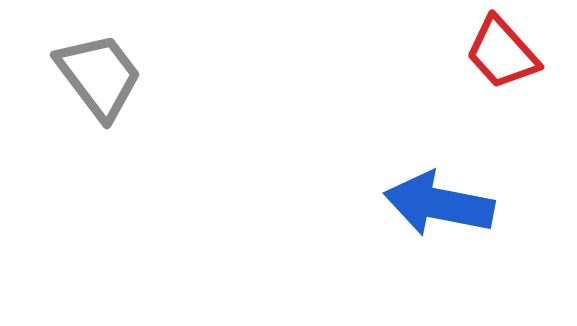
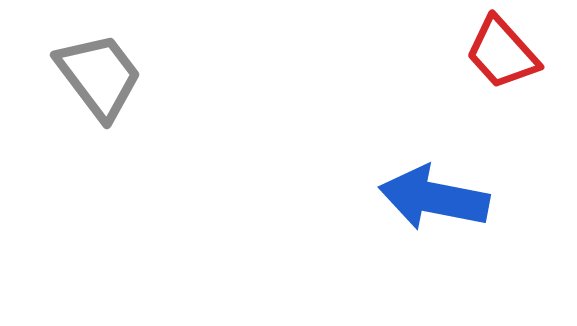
blue arrow: moved 5 px left, 6 px up
